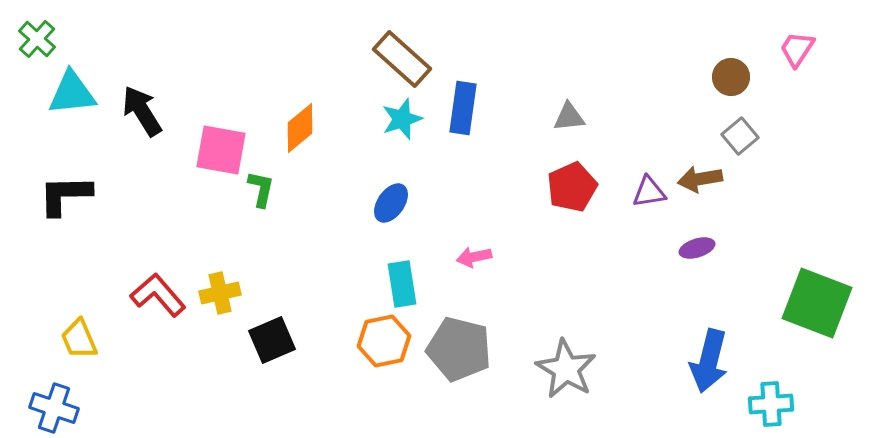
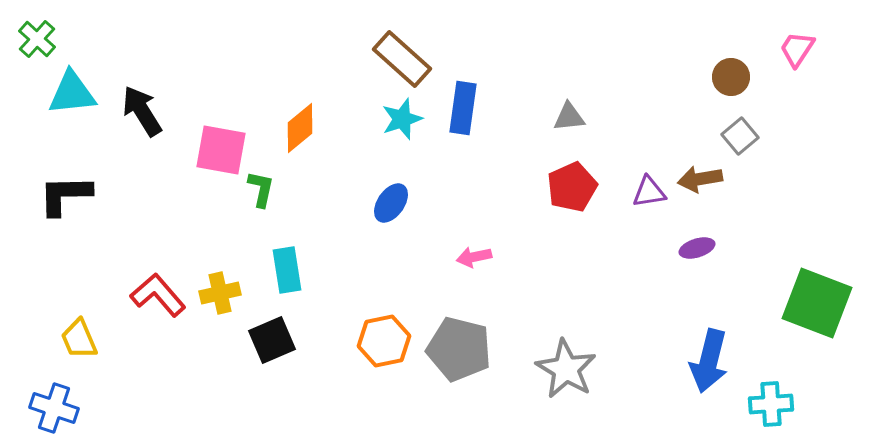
cyan rectangle: moved 115 px left, 14 px up
